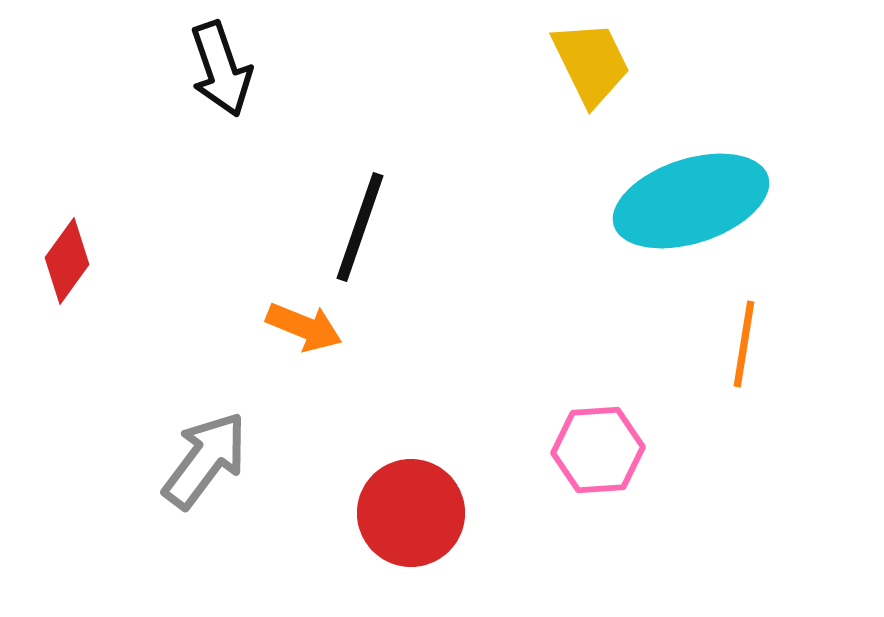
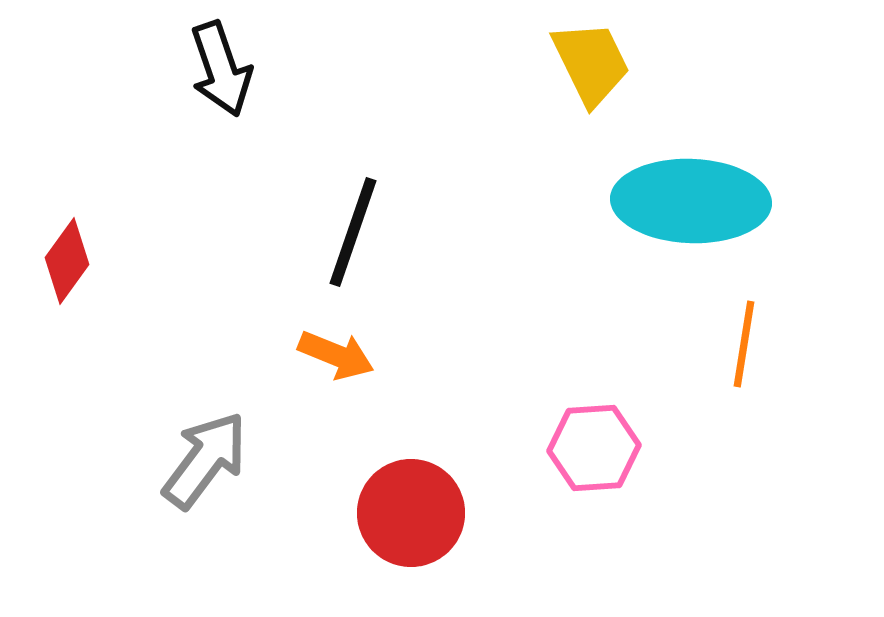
cyan ellipse: rotated 20 degrees clockwise
black line: moved 7 px left, 5 px down
orange arrow: moved 32 px right, 28 px down
pink hexagon: moved 4 px left, 2 px up
